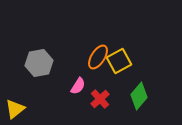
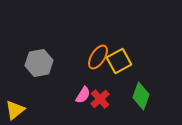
pink semicircle: moved 5 px right, 9 px down
green diamond: moved 2 px right; rotated 20 degrees counterclockwise
yellow triangle: moved 1 px down
